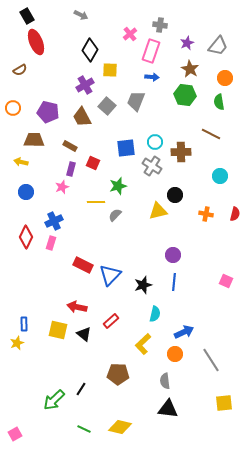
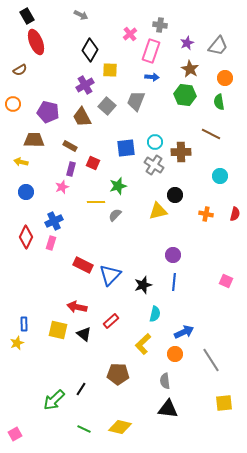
orange circle at (13, 108): moved 4 px up
gray cross at (152, 166): moved 2 px right, 1 px up
